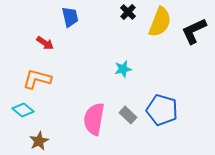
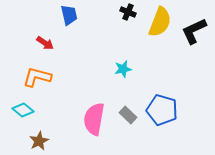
black cross: rotated 21 degrees counterclockwise
blue trapezoid: moved 1 px left, 2 px up
orange L-shape: moved 2 px up
